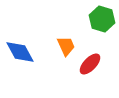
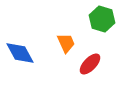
orange trapezoid: moved 3 px up
blue diamond: moved 1 px down
